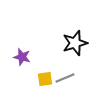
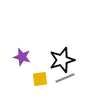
black star: moved 13 px left, 17 px down
yellow square: moved 5 px left
